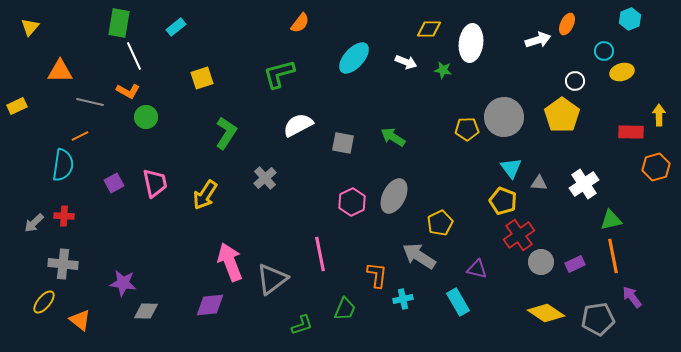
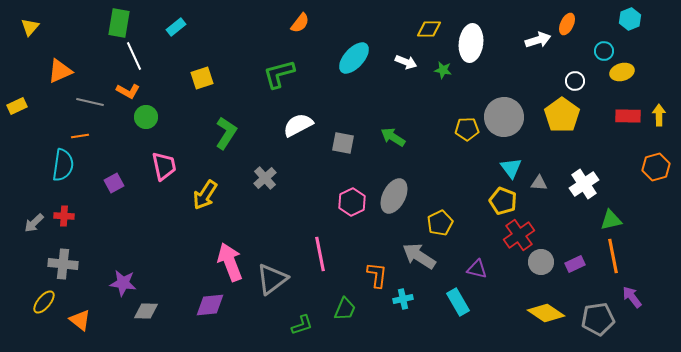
orange triangle at (60, 71): rotated 24 degrees counterclockwise
red rectangle at (631, 132): moved 3 px left, 16 px up
orange line at (80, 136): rotated 18 degrees clockwise
pink trapezoid at (155, 183): moved 9 px right, 17 px up
